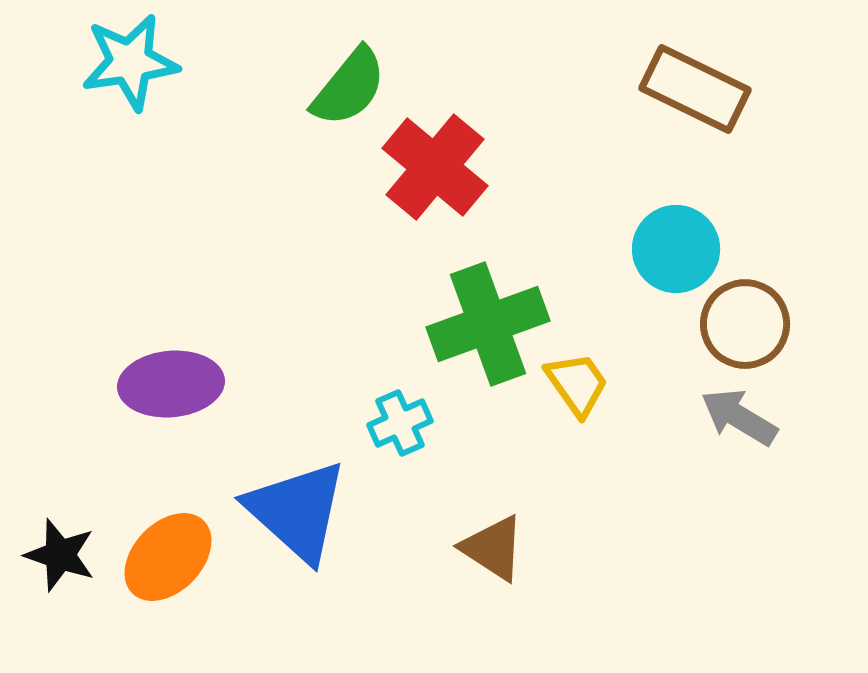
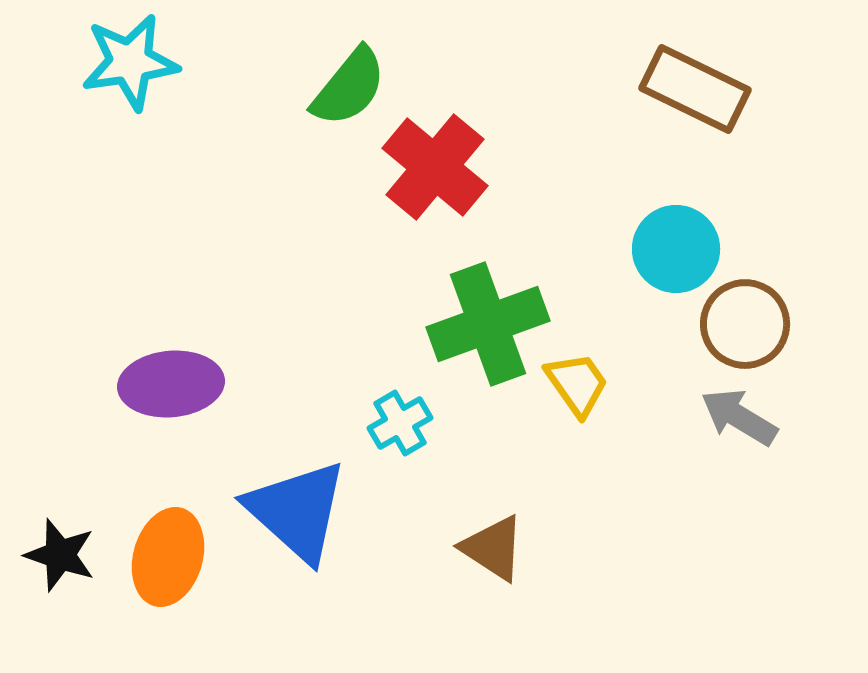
cyan cross: rotated 6 degrees counterclockwise
orange ellipse: rotated 28 degrees counterclockwise
